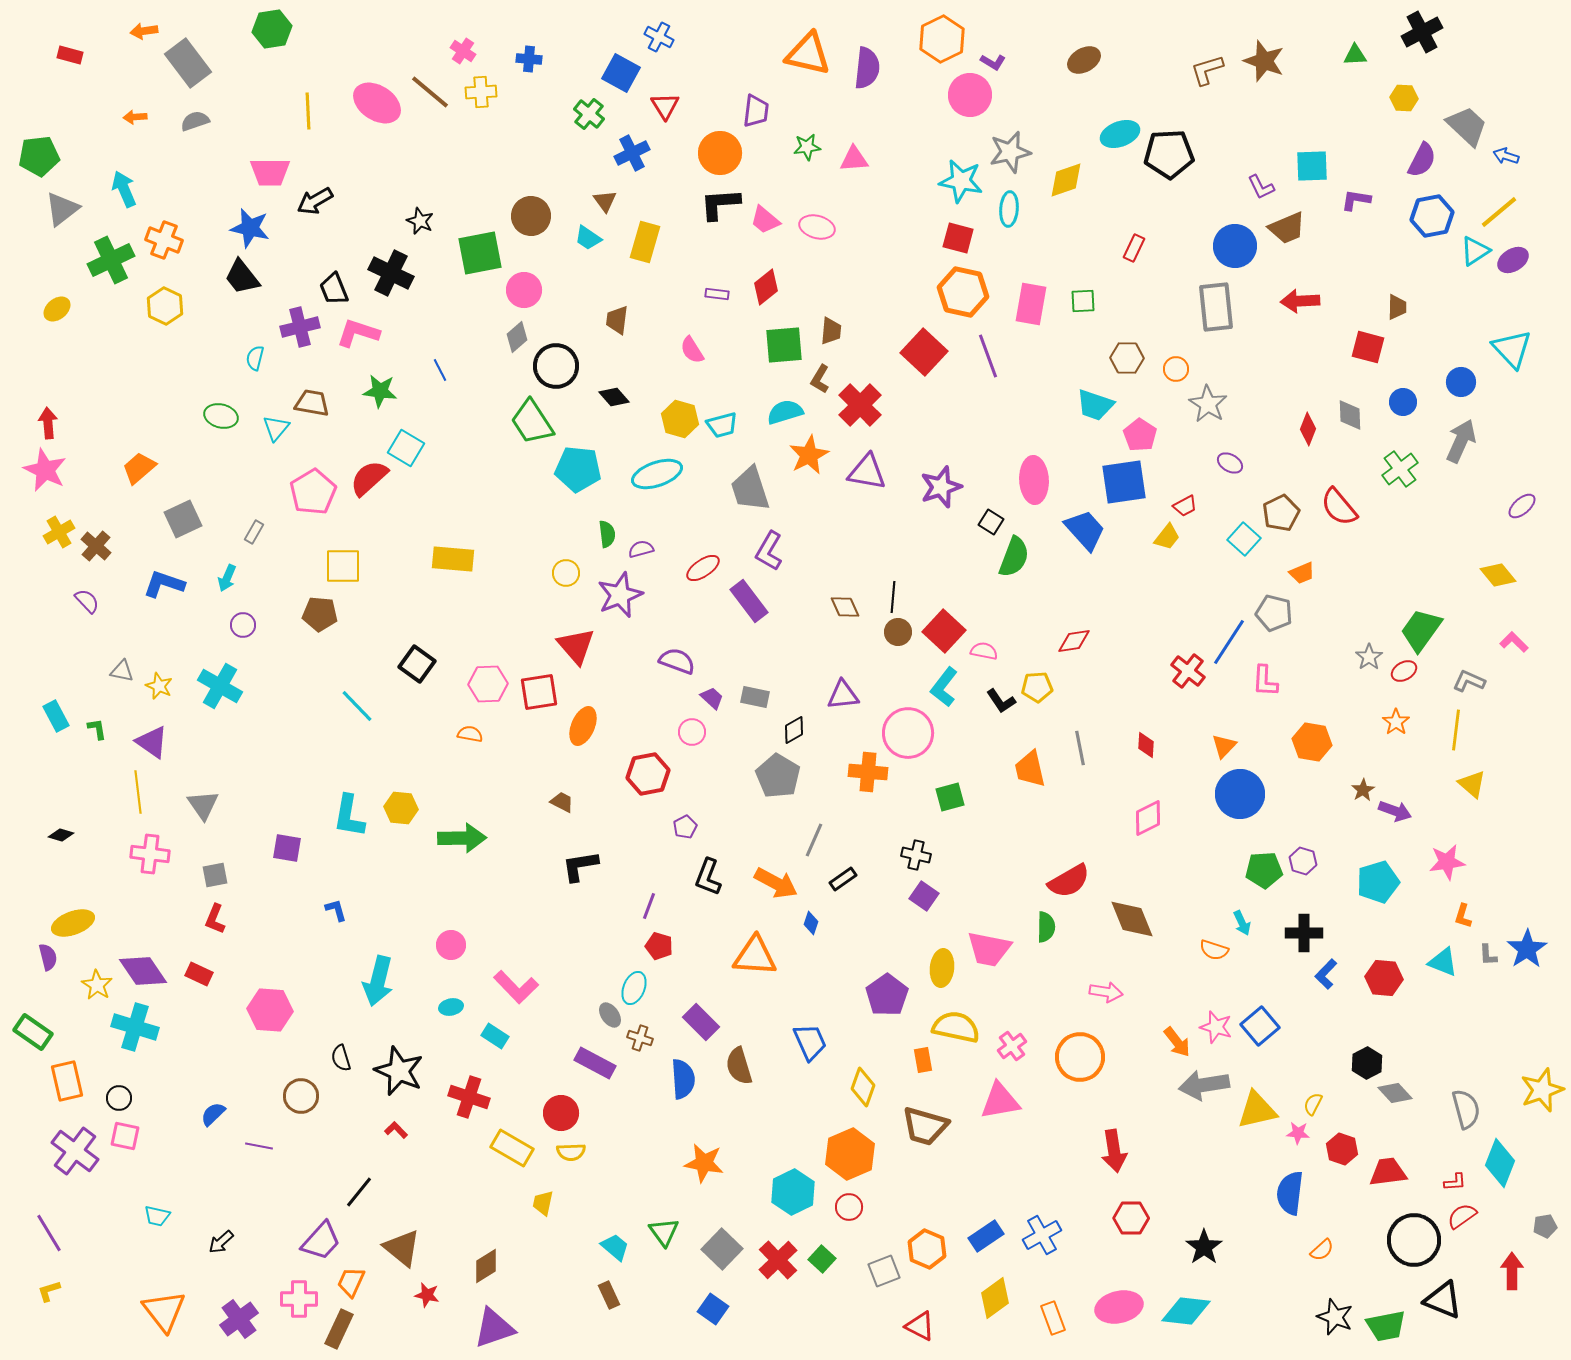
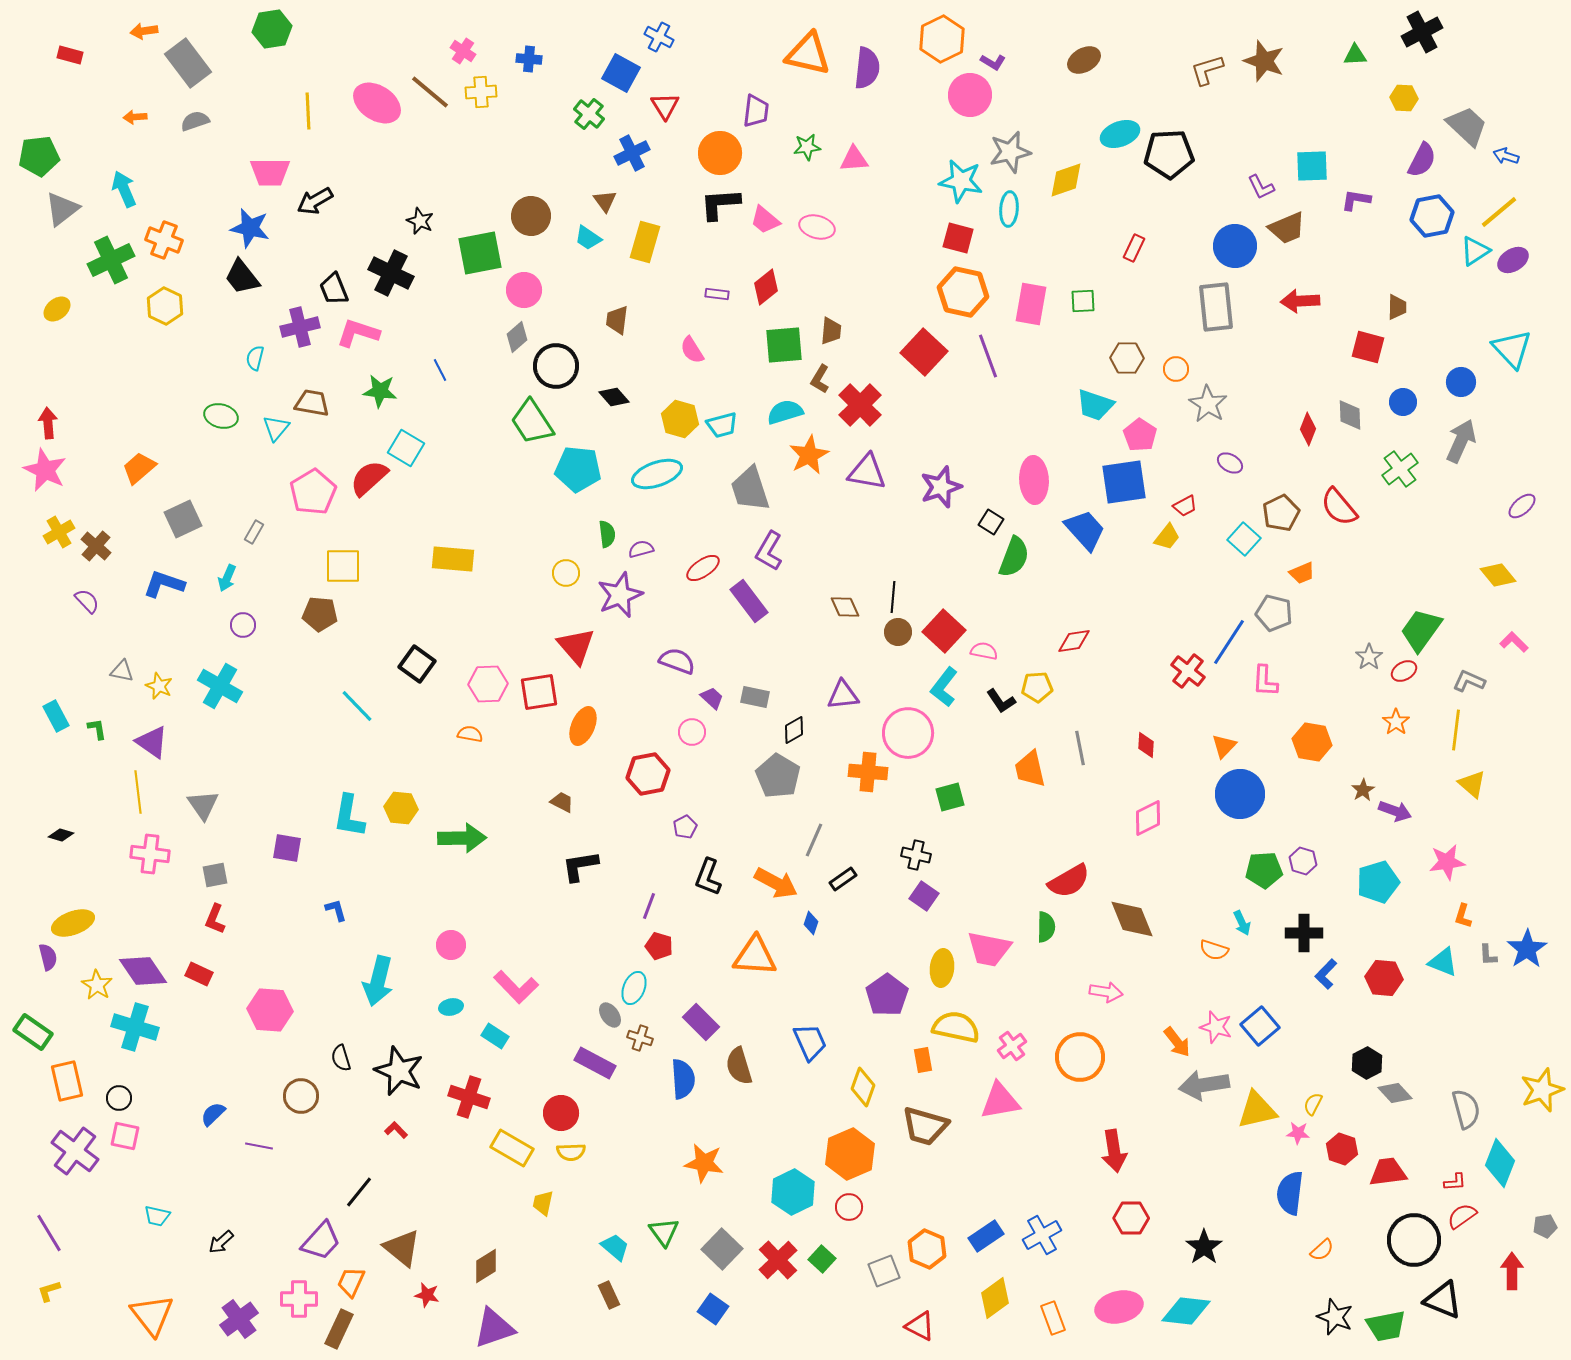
orange triangle at (164, 1311): moved 12 px left, 4 px down
